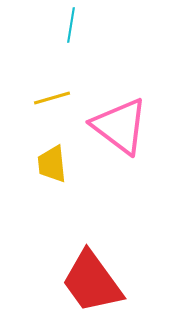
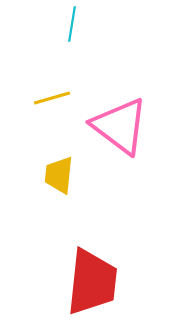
cyan line: moved 1 px right, 1 px up
yellow trapezoid: moved 7 px right, 11 px down; rotated 12 degrees clockwise
red trapezoid: rotated 138 degrees counterclockwise
